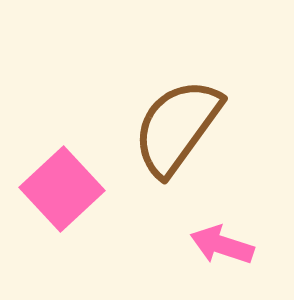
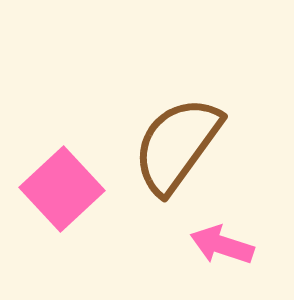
brown semicircle: moved 18 px down
